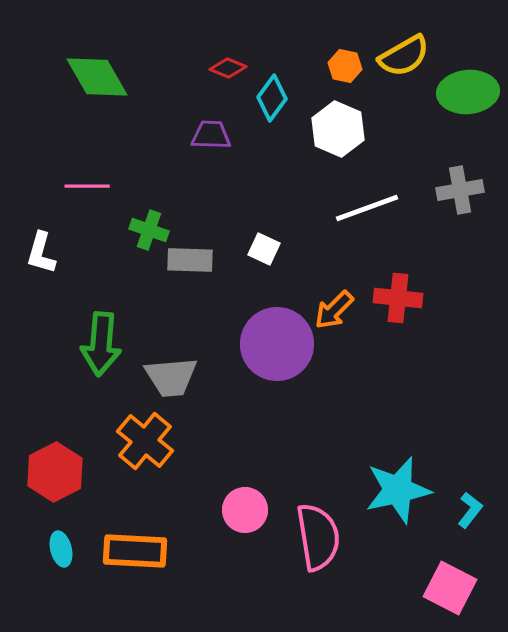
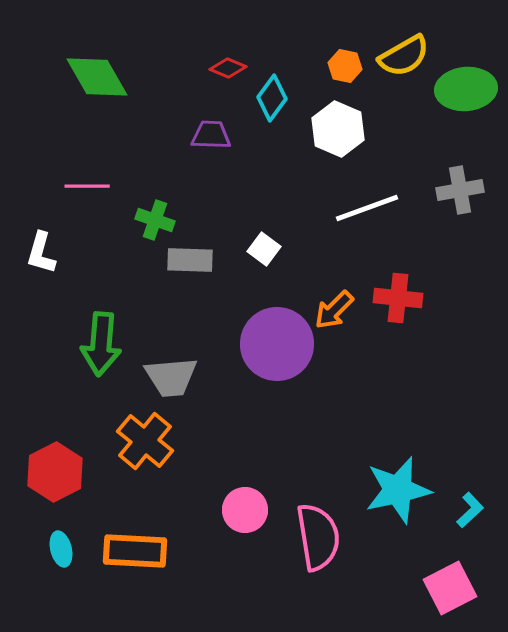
green ellipse: moved 2 px left, 3 px up
green cross: moved 6 px right, 10 px up
white square: rotated 12 degrees clockwise
cyan L-shape: rotated 9 degrees clockwise
pink square: rotated 36 degrees clockwise
